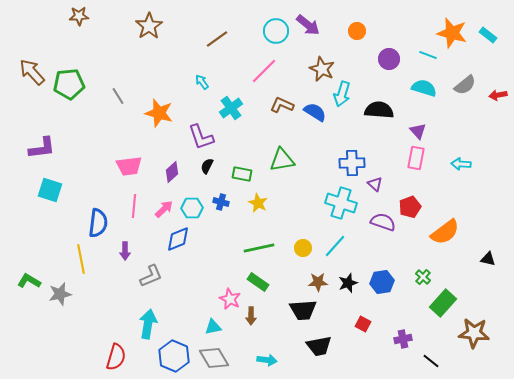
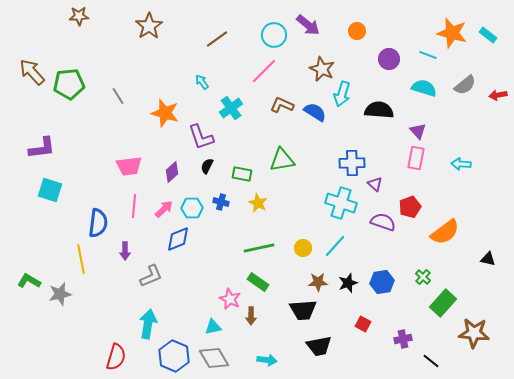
cyan circle at (276, 31): moved 2 px left, 4 px down
orange star at (159, 113): moved 6 px right
